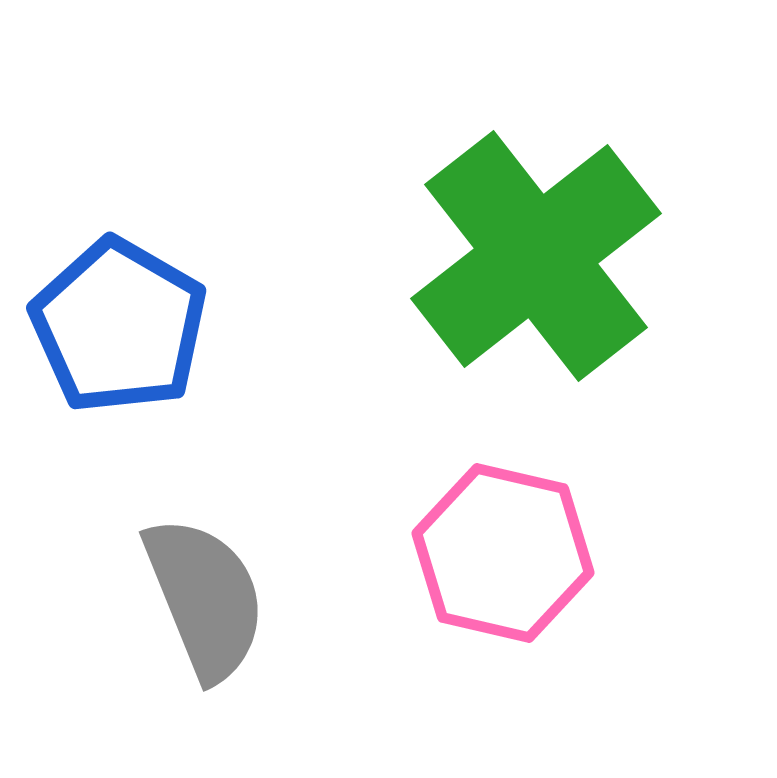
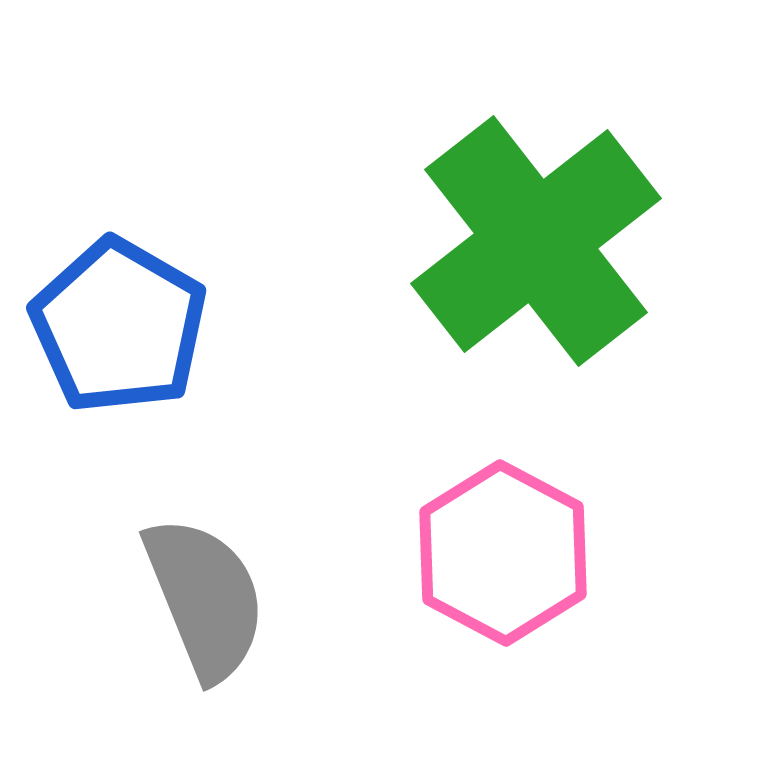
green cross: moved 15 px up
pink hexagon: rotated 15 degrees clockwise
